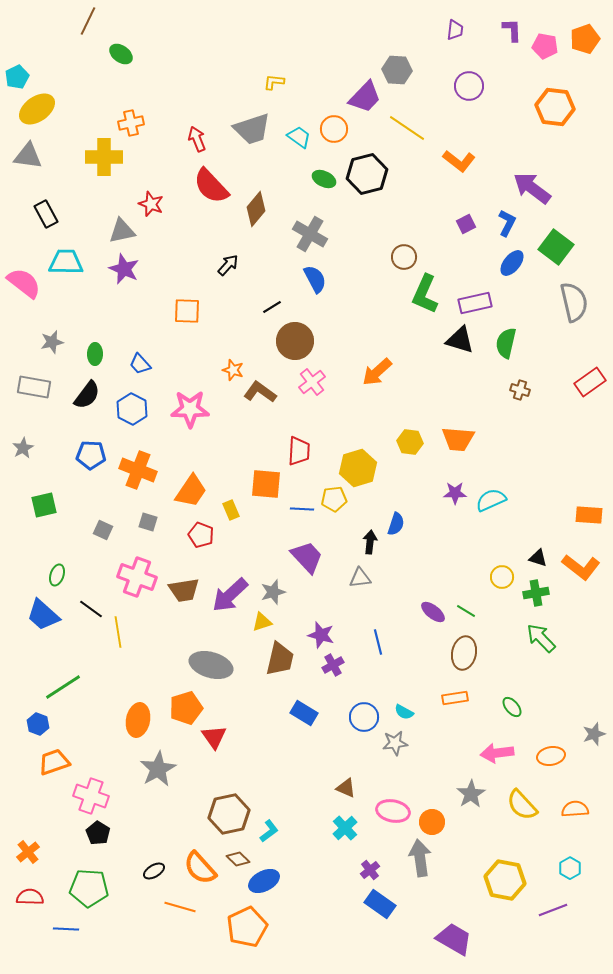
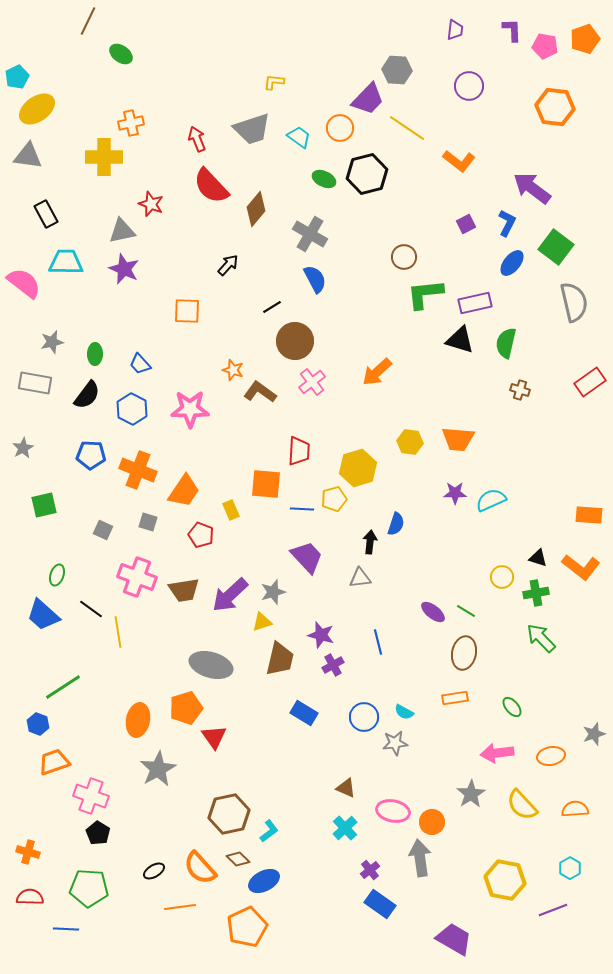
purple trapezoid at (365, 97): moved 3 px right, 2 px down
orange circle at (334, 129): moved 6 px right, 1 px up
green L-shape at (425, 294): rotated 60 degrees clockwise
gray rectangle at (34, 387): moved 1 px right, 4 px up
orange trapezoid at (191, 491): moved 7 px left
yellow pentagon at (334, 499): rotated 10 degrees counterclockwise
orange cross at (28, 852): rotated 35 degrees counterclockwise
orange line at (180, 907): rotated 24 degrees counterclockwise
